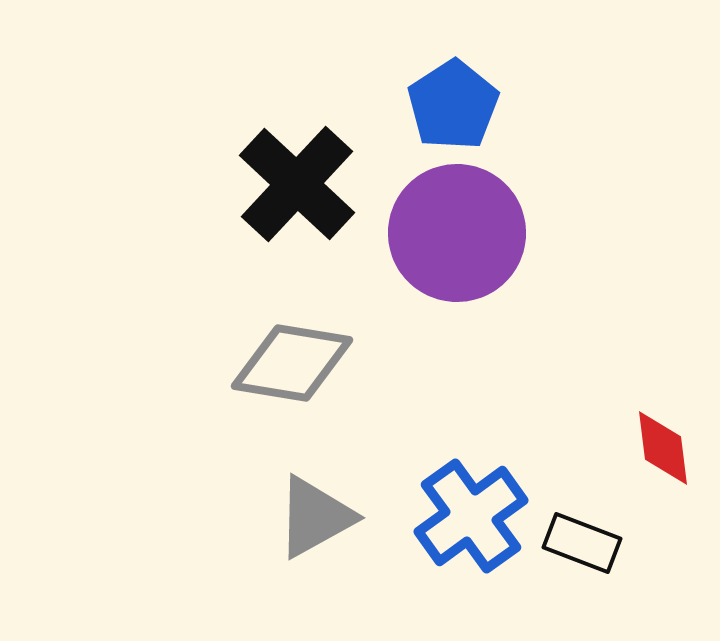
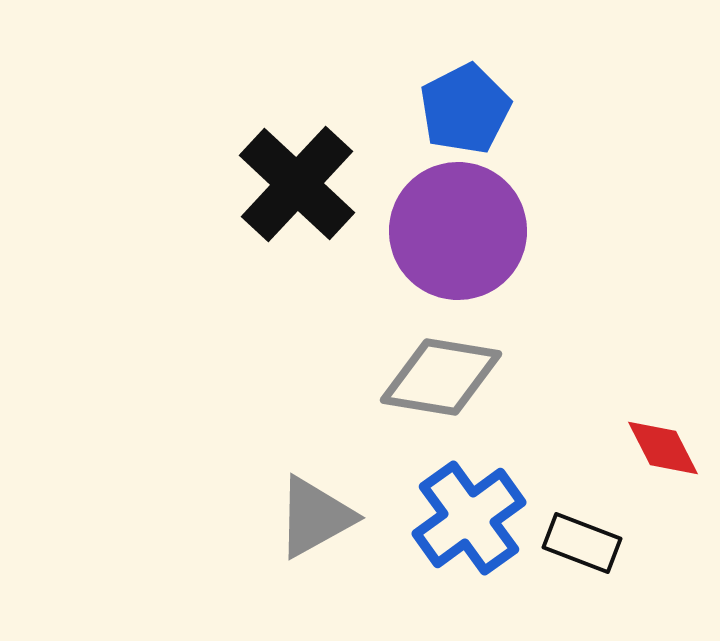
blue pentagon: moved 12 px right, 4 px down; rotated 6 degrees clockwise
purple circle: moved 1 px right, 2 px up
gray diamond: moved 149 px right, 14 px down
red diamond: rotated 20 degrees counterclockwise
blue cross: moved 2 px left, 2 px down
